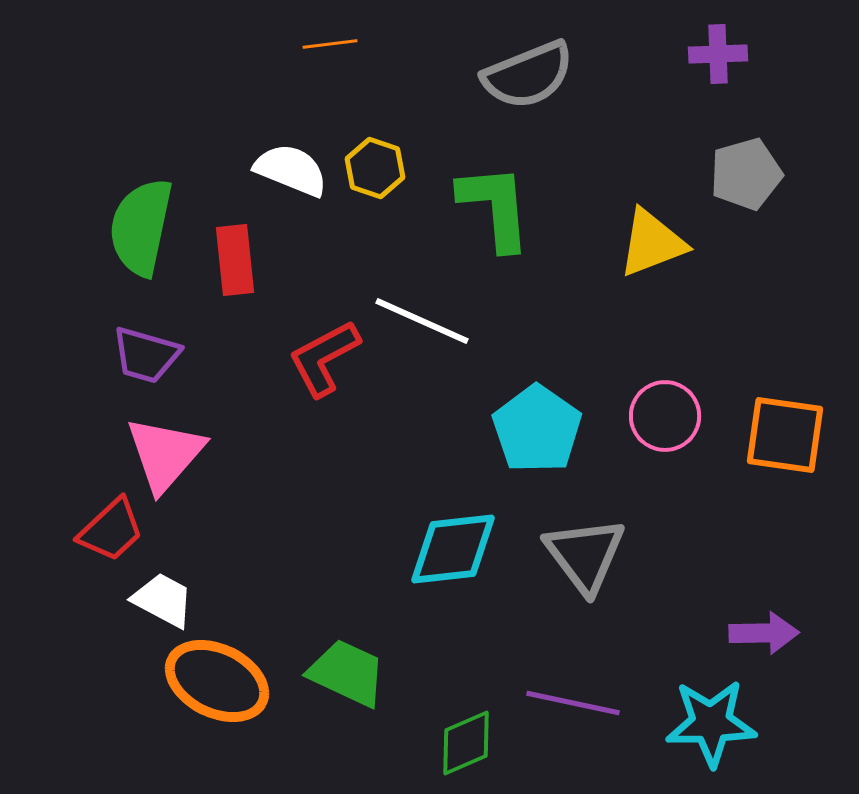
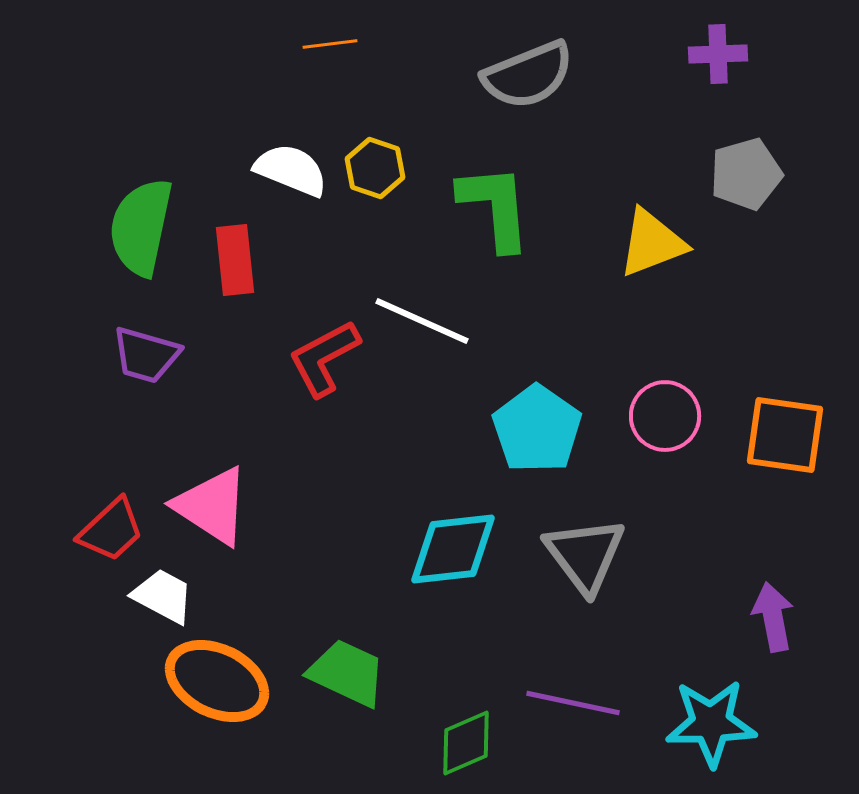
pink triangle: moved 47 px right, 52 px down; rotated 38 degrees counterclockwise
white trapezoid: moved 4 px up
purple arrow: moved 9 px right, 16 px up; rotated 100 degrees counterclockwise
